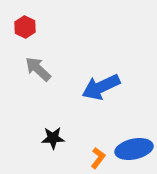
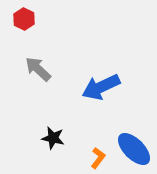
red hexagon: moved 1 px left, 8 px up
black star: rotated 15 degrees clockwise
blue ellipse: rotated 57 degrees clockwise
